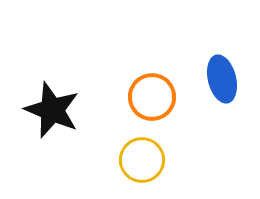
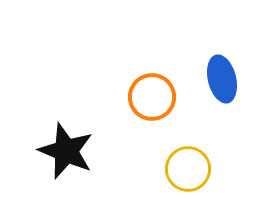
black star: moved 14 px right, 41 px down
yellow circle: moved 46 px right, 9 px down
